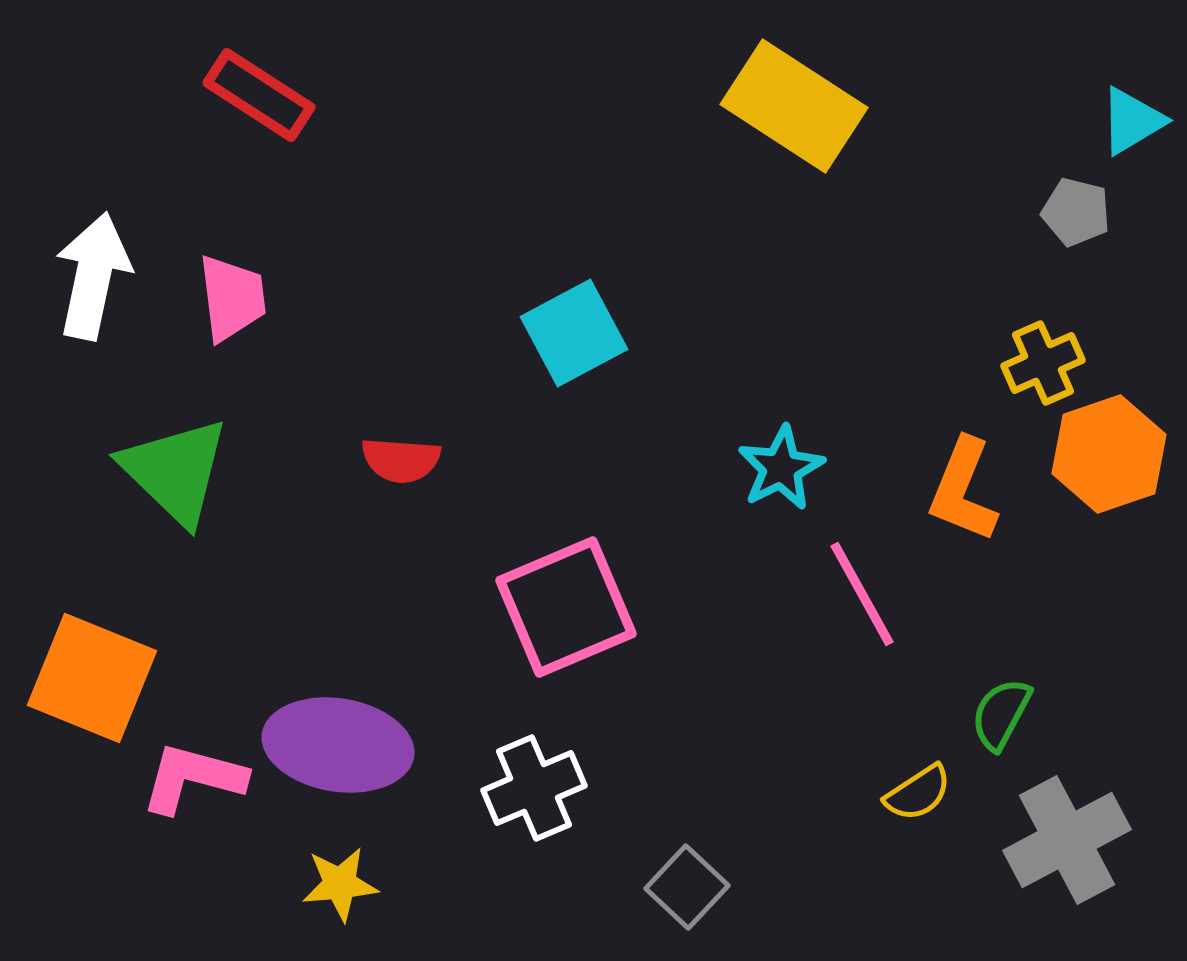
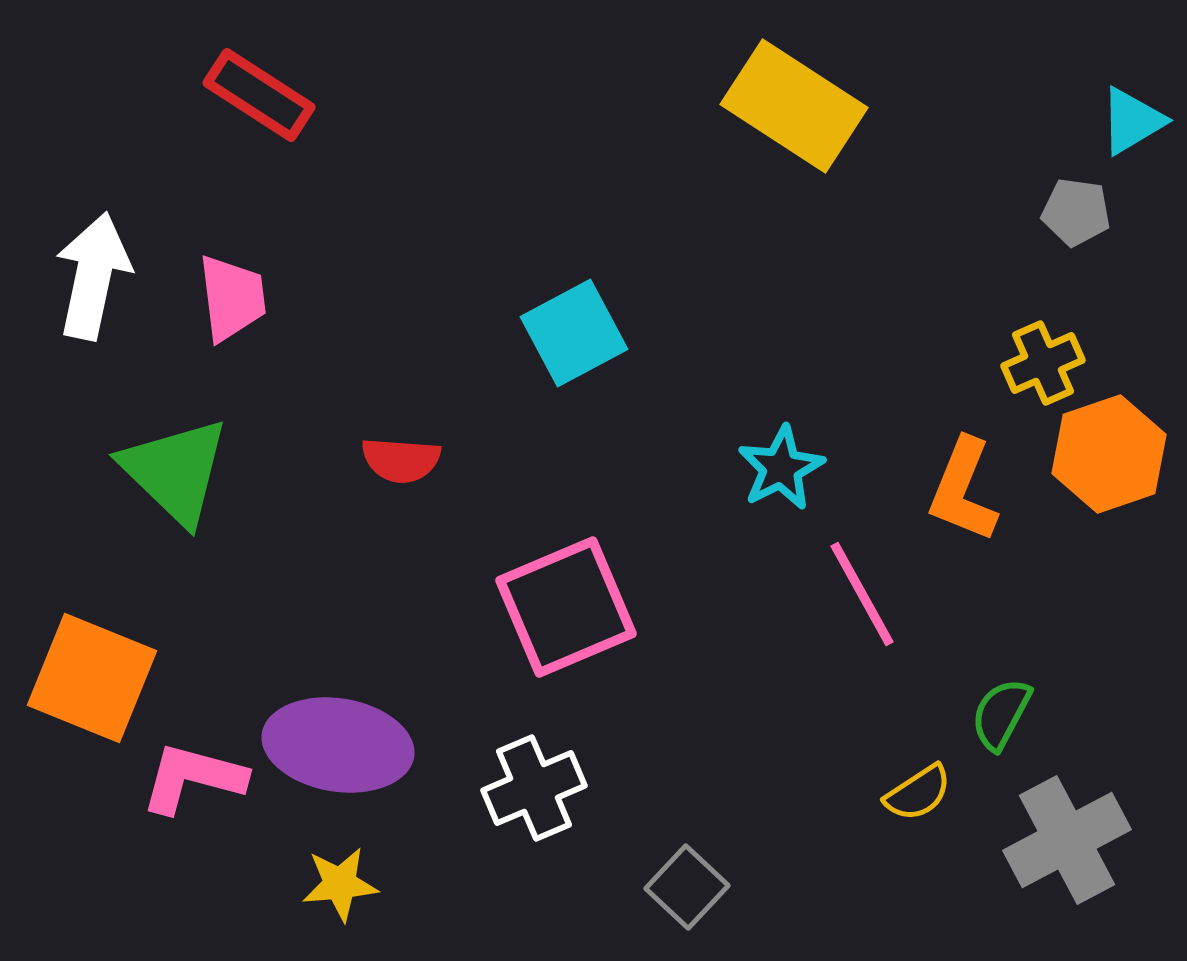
gray pentagon: rotated 6 degrees counterclockwise
